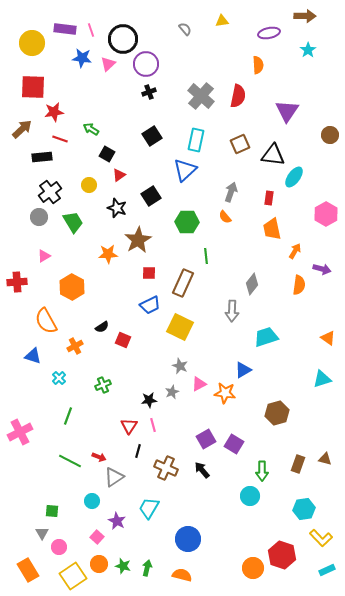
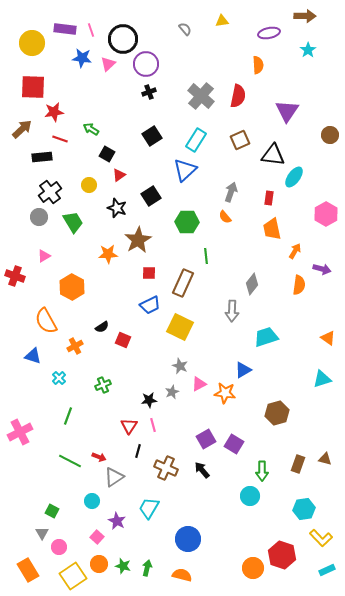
cyan rectangle at (196, 140): rotated 20 degrees clockwise
brown square at (240, 144): moved 4 px up
red cross at (17, 282): moved 2 px left, 6 px up; rotated 24 degrees clockwise
green square at (52, 511): rotated 24 degrees clockwise
